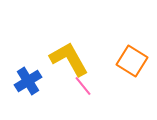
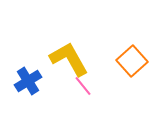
orange square: rotated 16 degrees clockwise
